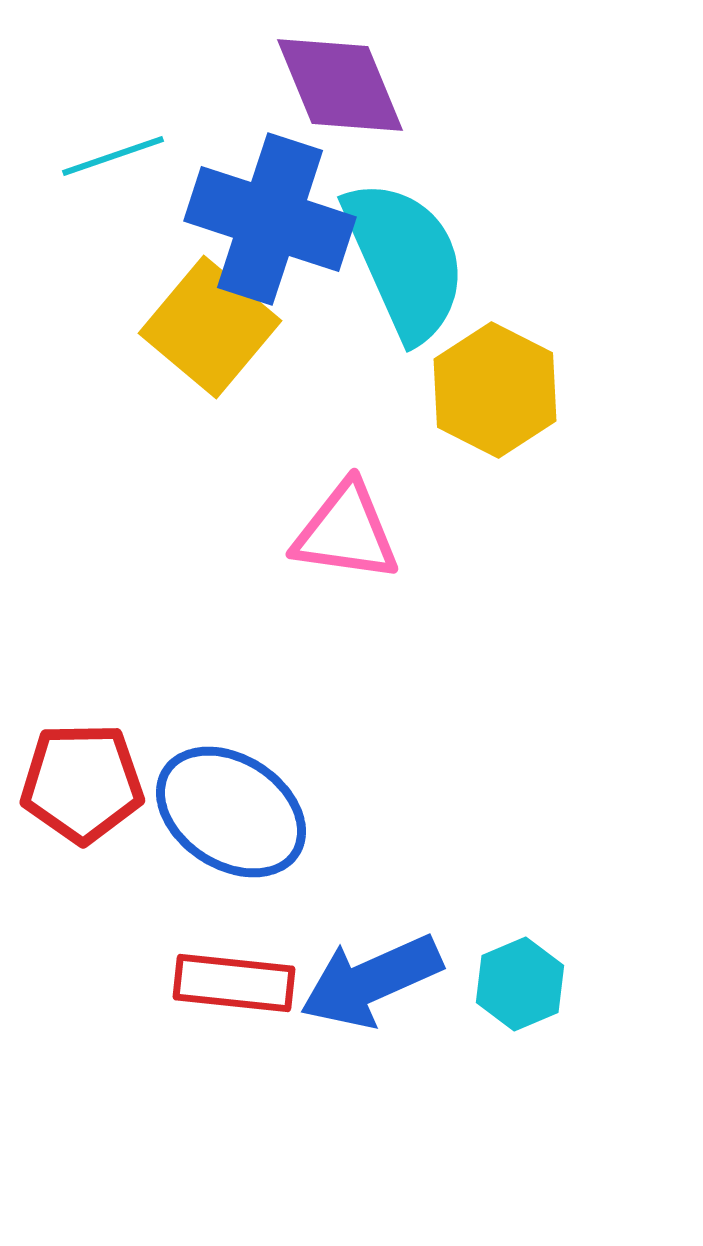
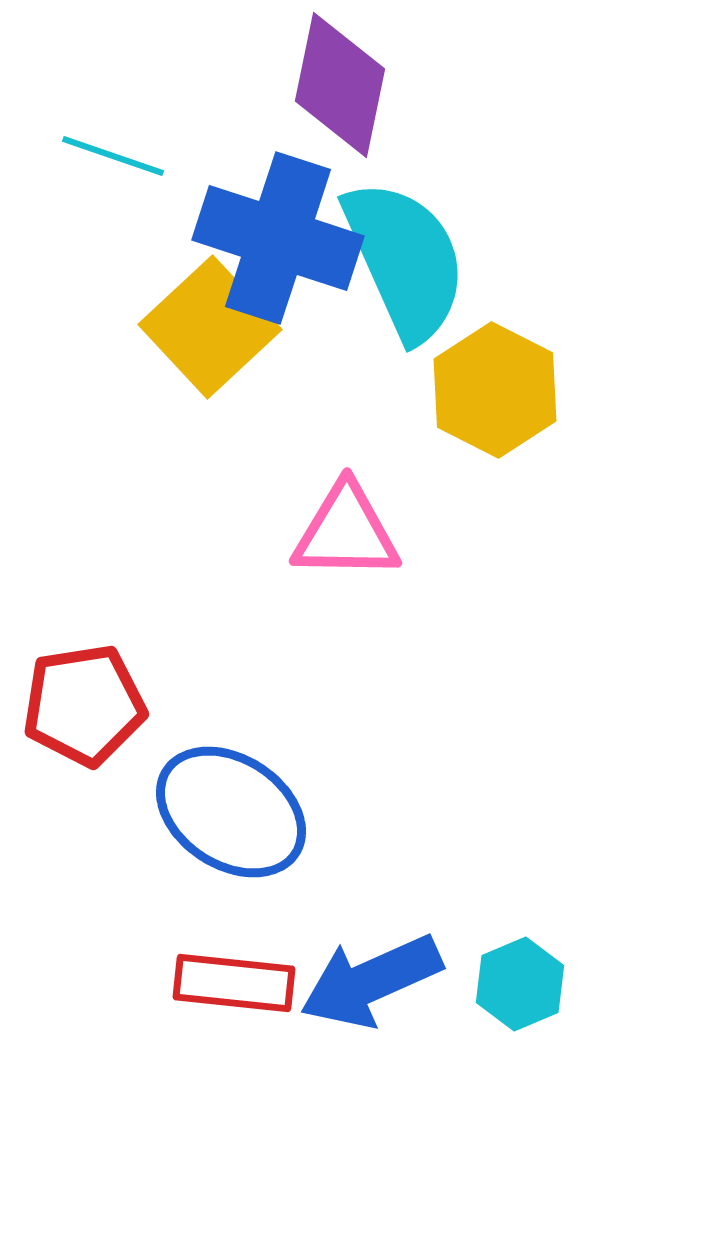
purple diamond: rotated 34 degrees clockwise
cyan line: rotated 38 degrees clockwise
blue cross: moved 8 px right, 19 px down
yellow square: rotated 7 degrees clockwise
pink triangle: rotated 7 degrees counterclockwise
red pentagon: moved 2 px right, 78 px up; rotated 8 degrees counterclockwise
